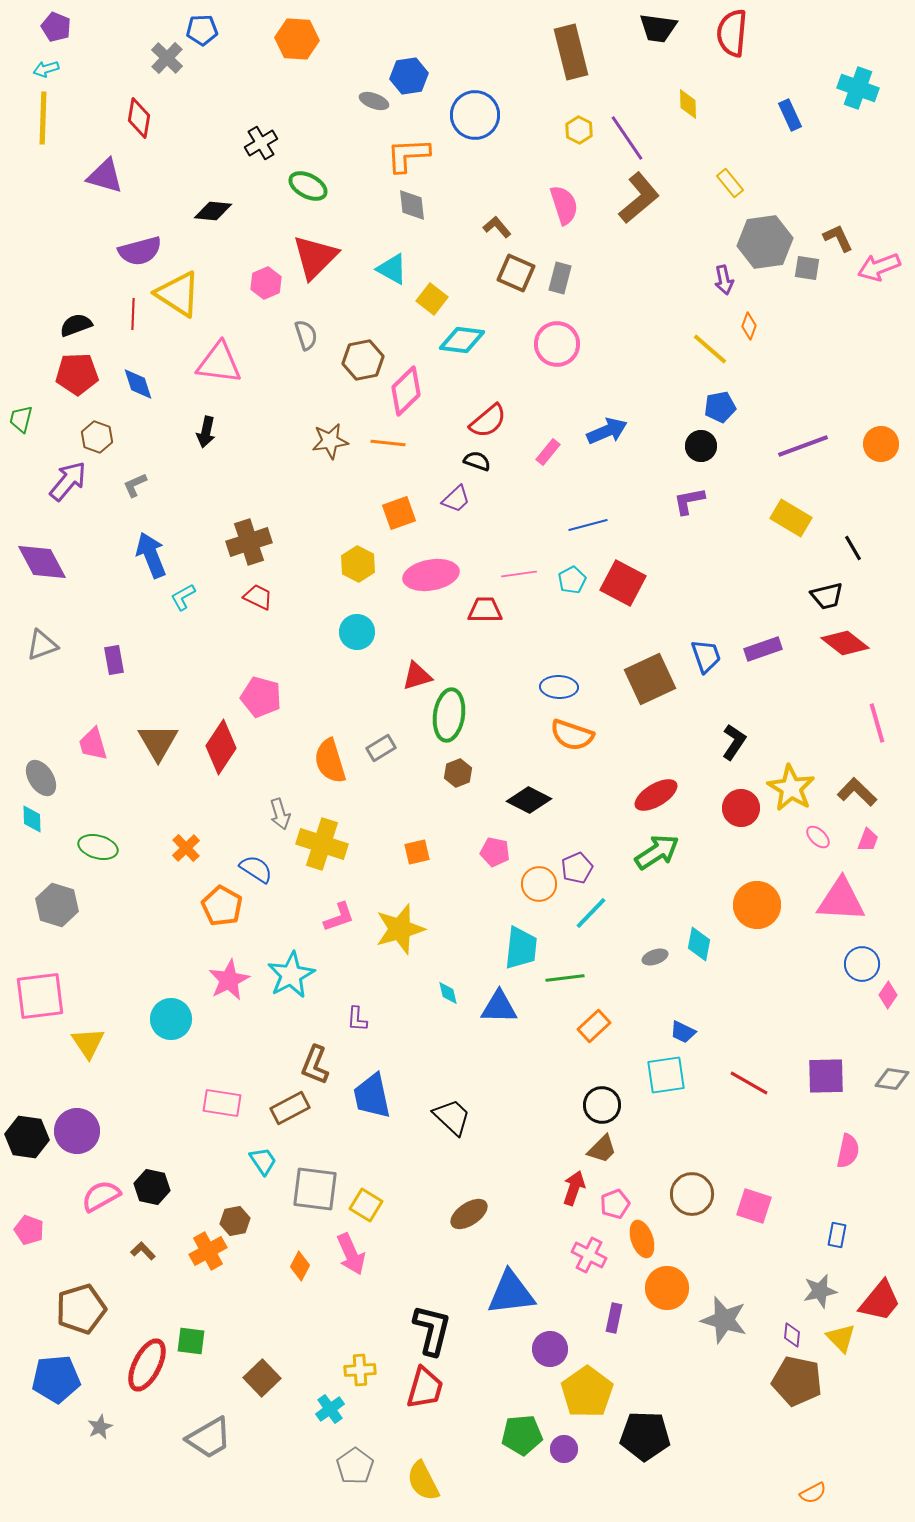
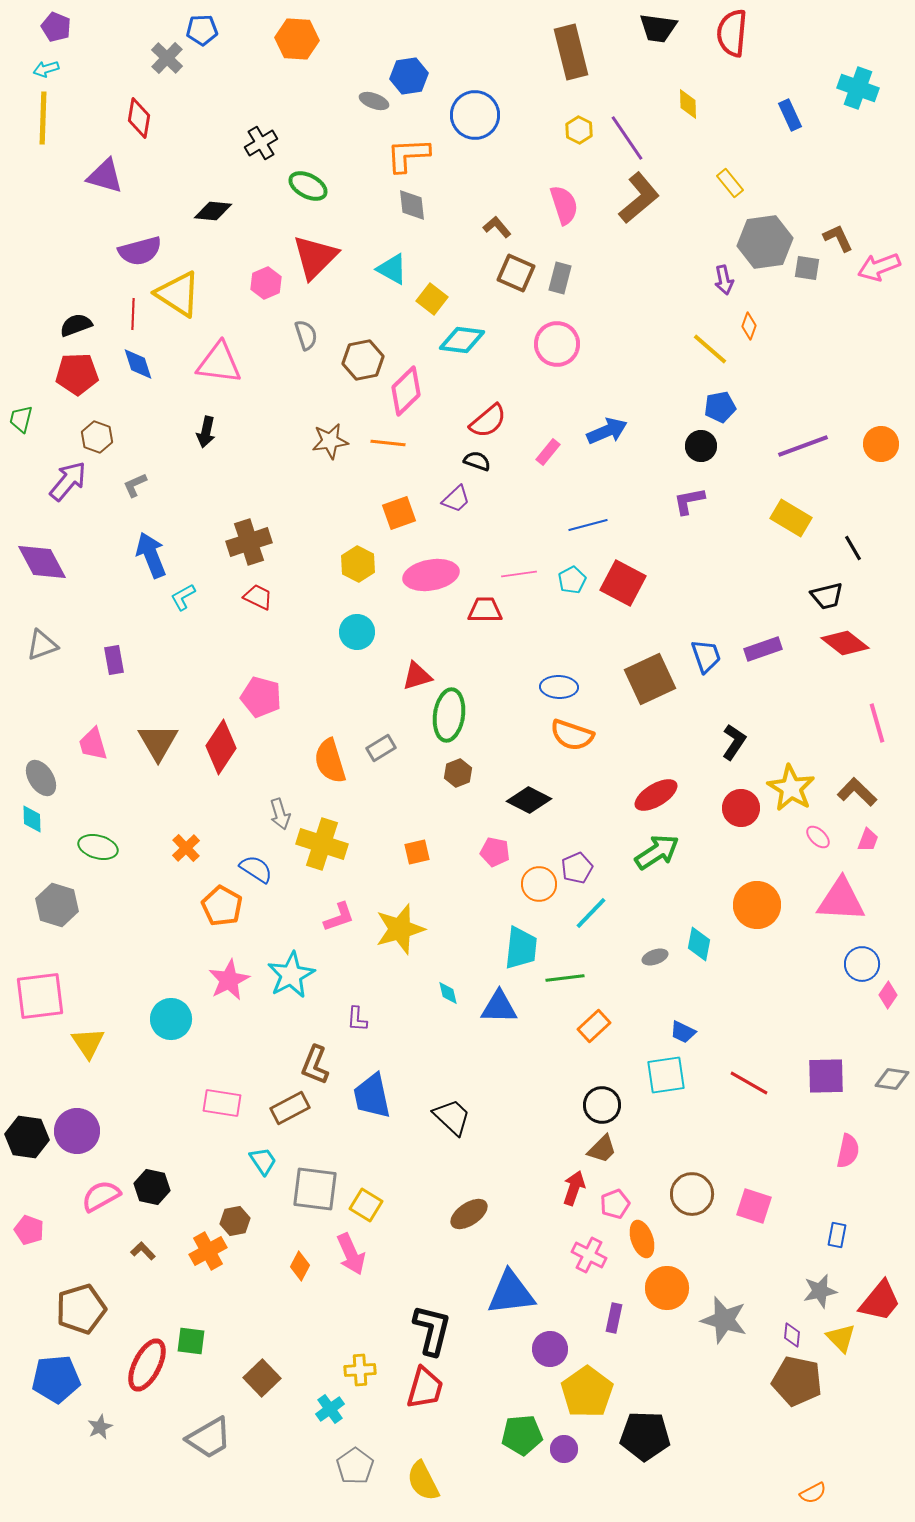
blue diamond at (138, 384): moved 20 px up
